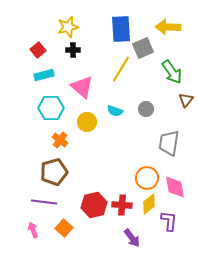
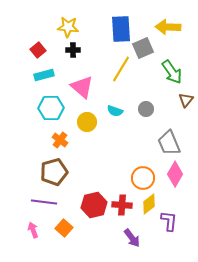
yellow star: rotated 20 degrees clockwise
gray trapezoid: rotated 32 degrees counterclockwise
orange circle: moved 4 px left
pink diamond: moved 13 px up; rotated 40 degrees clockwise
